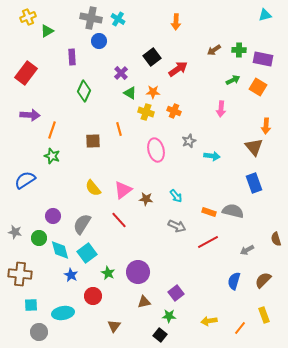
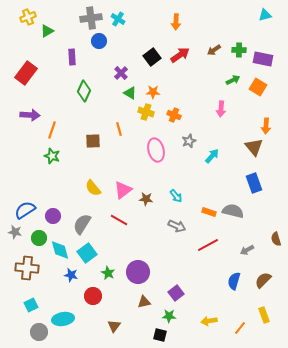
gray cross at (91, 18): rotated 20 degrees counterclockwise
red arrow at (178, 69): moved 2 px right, 14 px up
orange cross at (174, 111): moved 4 px down
cyan arrow at (212, 156): rotated 56 degrees counterclockwise
blue semicircle at (25, 180): moved 30 px down
red line at (119, 220): rotated 18 degrees counterclockwise
red line at (208, 242): moved 3 px down
brown cross at (20, 274): moved 7 px right, 6 px up
blue star at (71, 275): rotated 16 degrees counterclockwise
cyan square at (31, 305): rotated 24 degrees counterclockwise
cyan ellipse at (63, 313): moved 6 px down
black square at (160, 335): rotated 24 degrees counterclockwise
